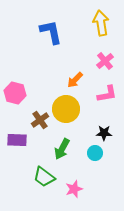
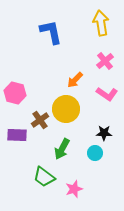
pink L-shape: rotated 45 degrees clockwise
purple rectangle: moved 5 px up
